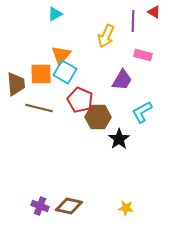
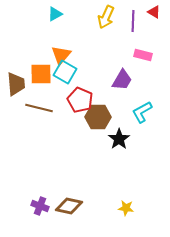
yellow arrow: moved 19 px up
